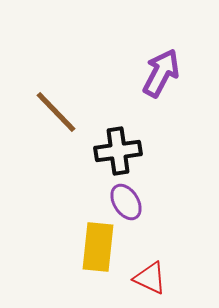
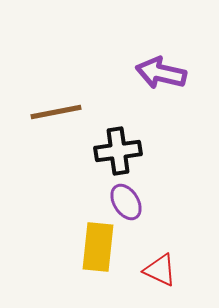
purple arrow: rotated 105 degrees counterclockwise
brown line: rotated 57 degrees counterclockwise
red triangle: moved 10 px right, 8 px up
